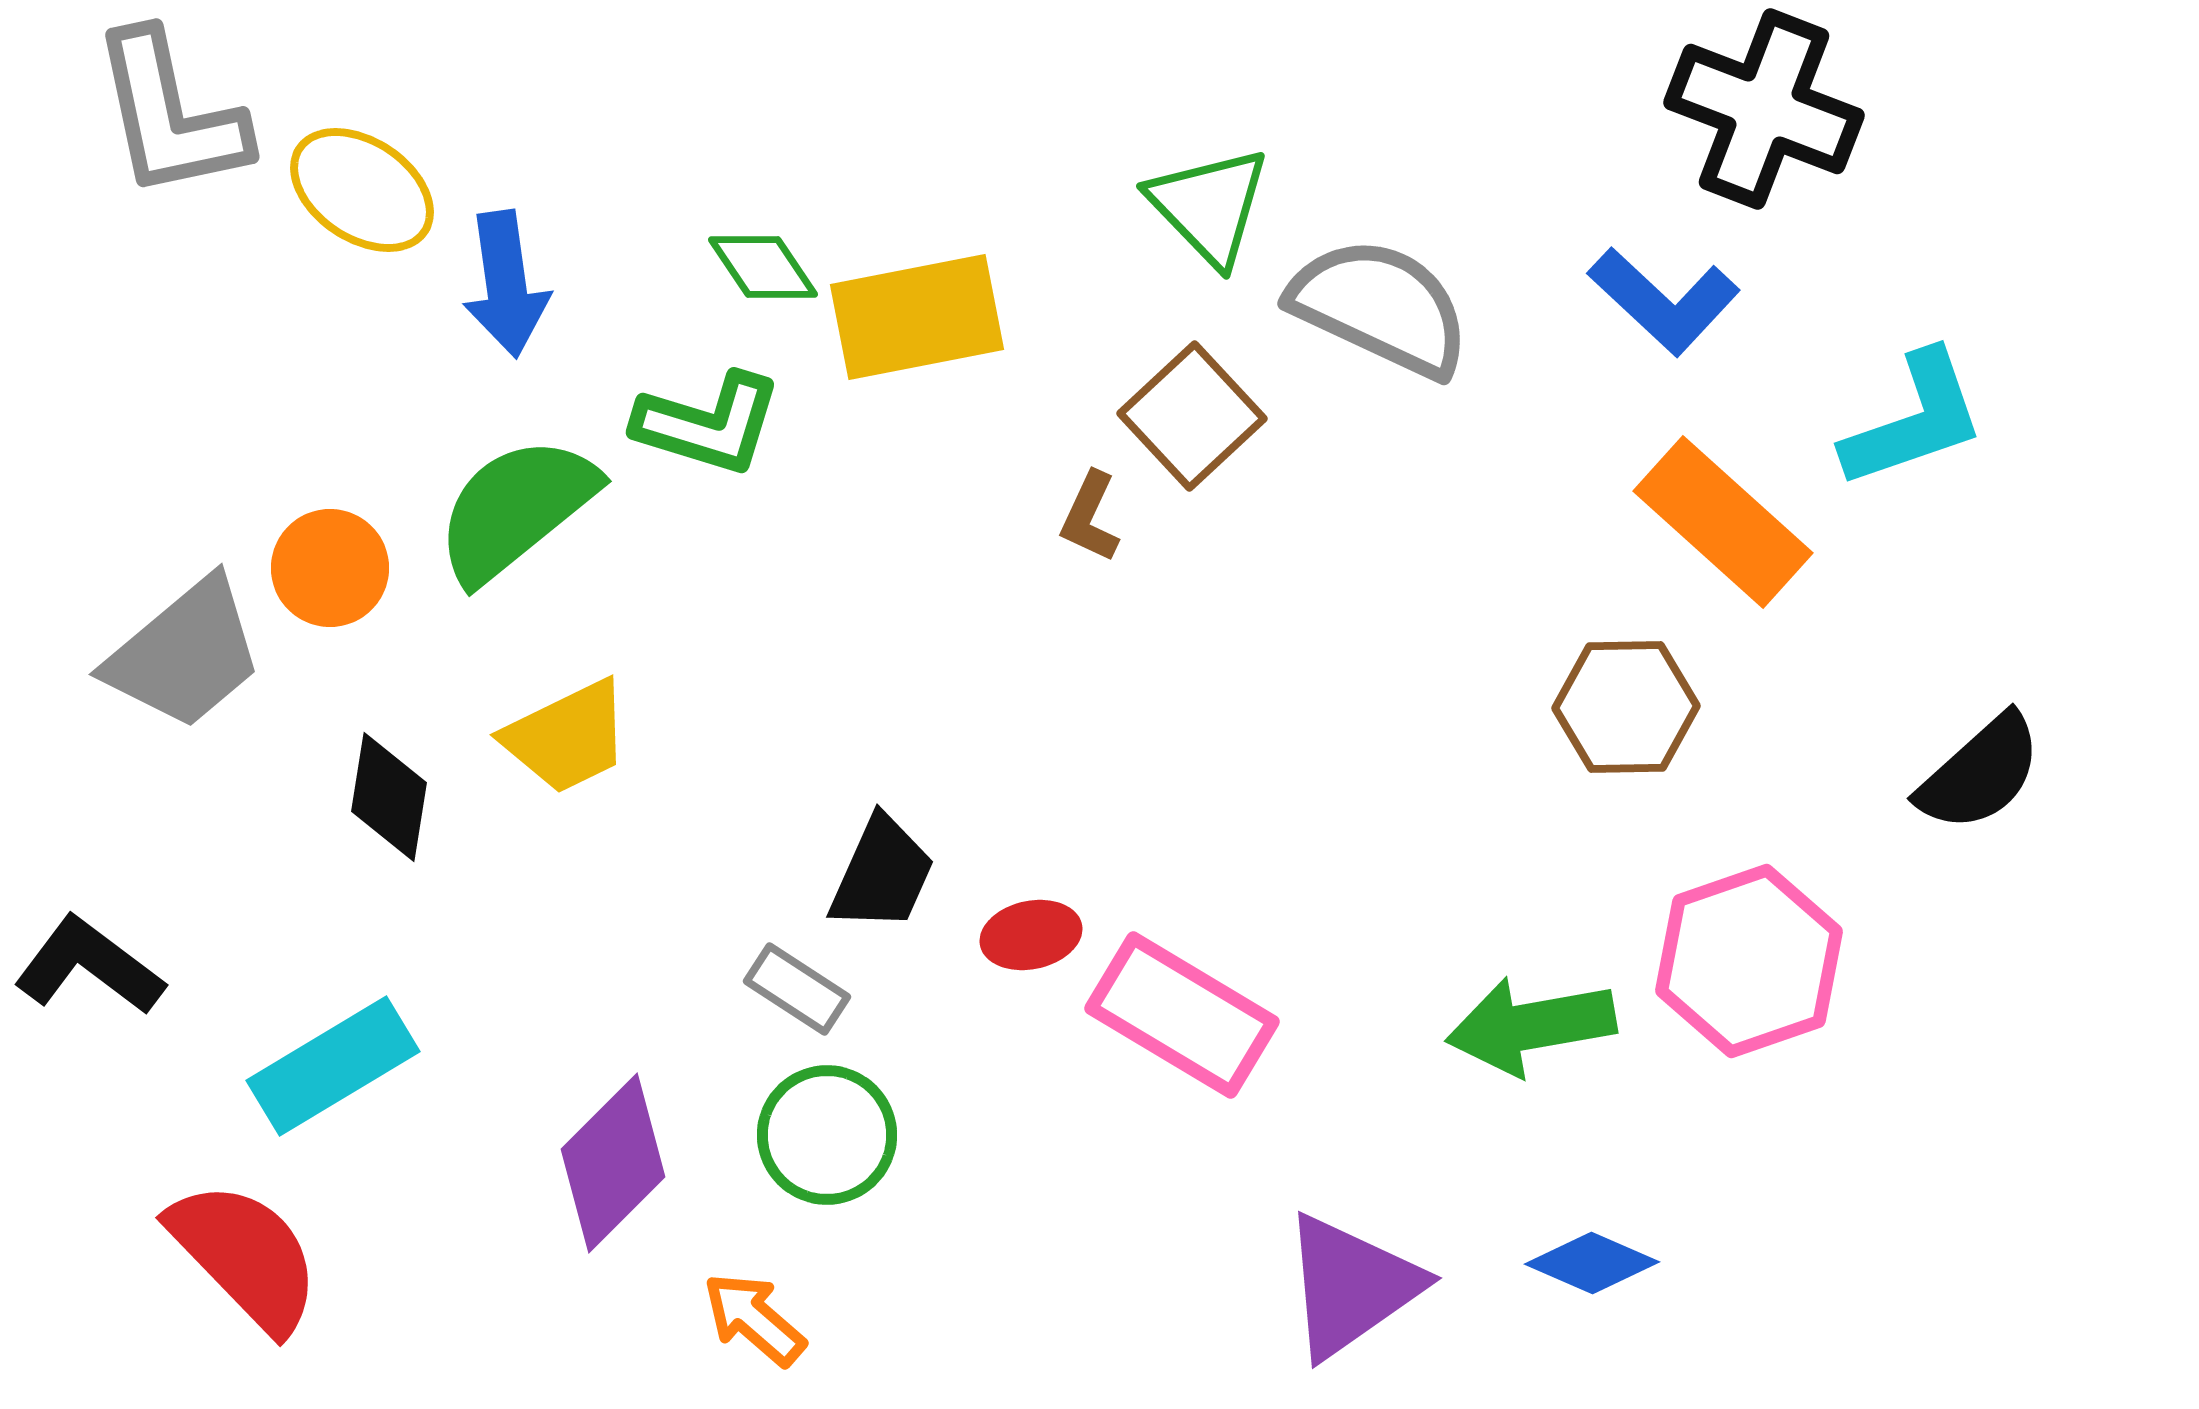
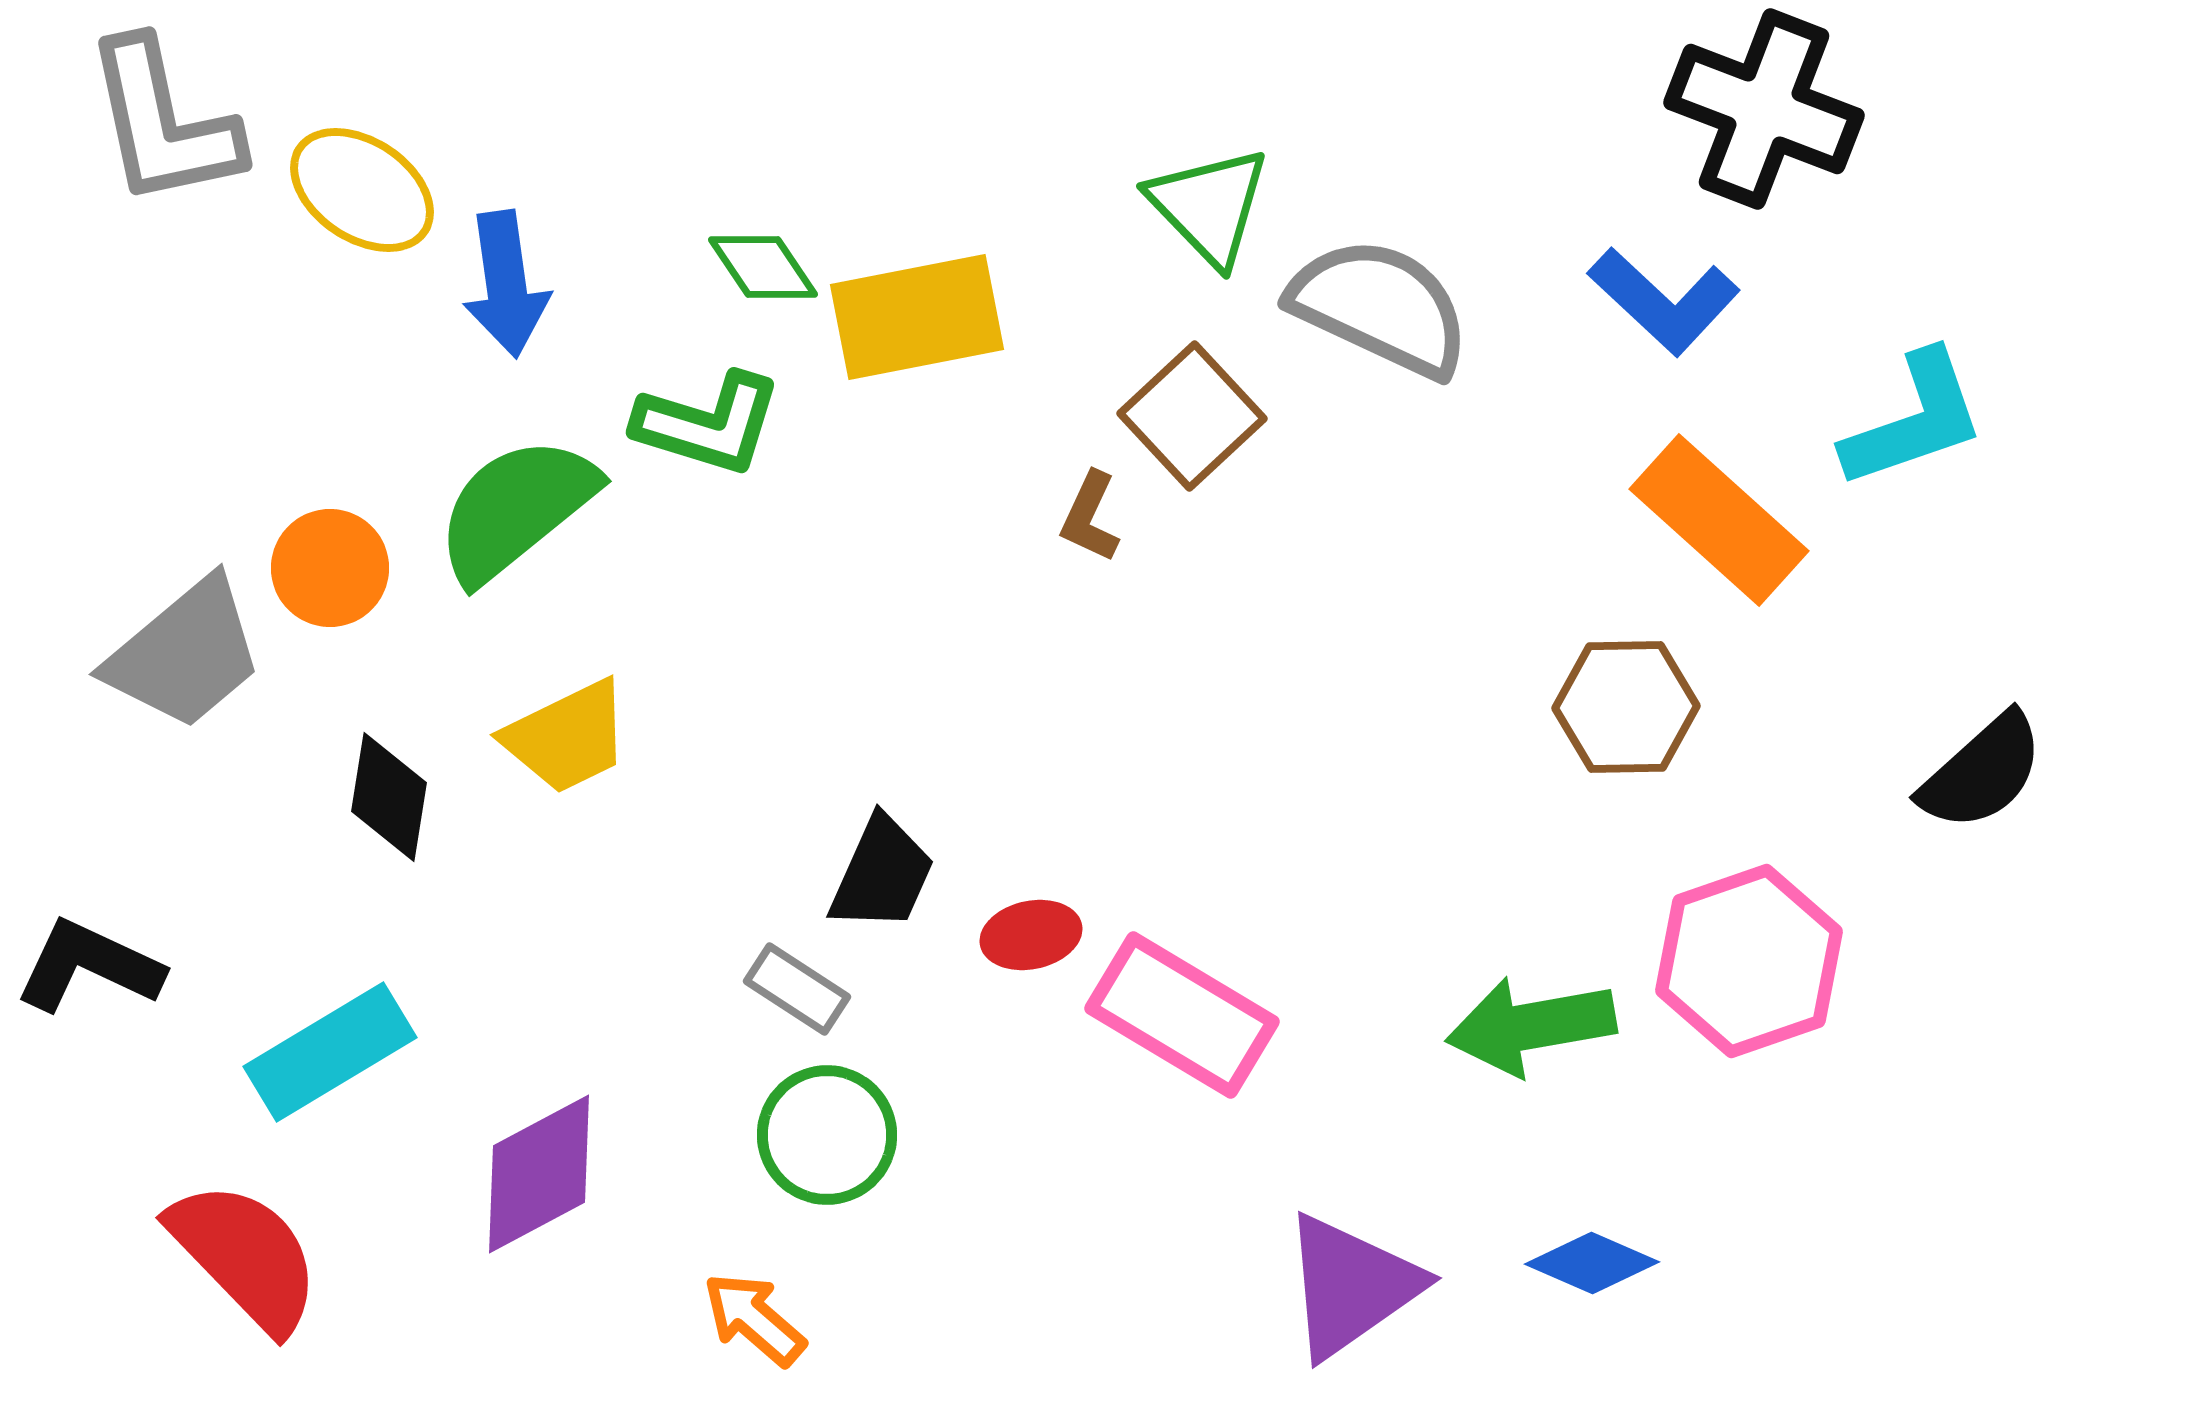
gray L-shape: moved 7 px left, 8 px down
orange rectangle: moved 4 px left, 2 px up
black semicircle: moved 2 px right, 1 px up
black L-shape: rotated 12 degrees counterclockwise
cyan rectangle: moved 3 px left, 14 px up
purple diamond: moved 74 px left, 11 px down; rotated 17 degrees clockwise
